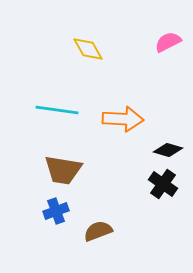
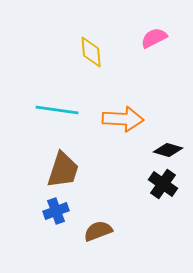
pink semicircle: moved 14 px left, 4 px up
yellow diamond: moved 3 px right, 3 px down; rotated 24 degrees clockwise
brown trapezoid: rotated 81 degrees counterclockwise
